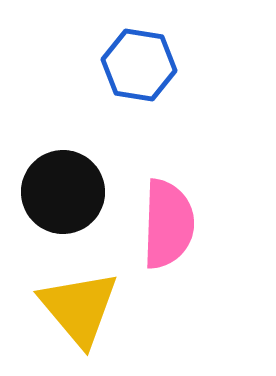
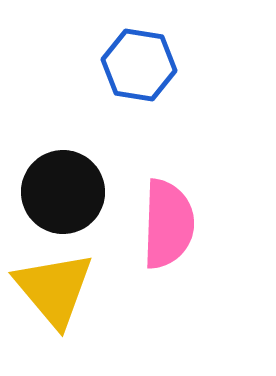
yellow triangle: moved 25 px left, 19 px up
